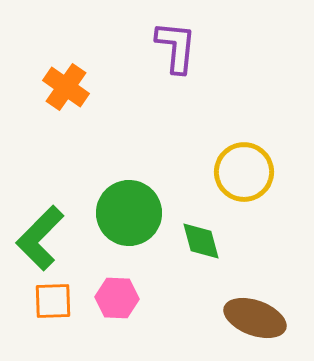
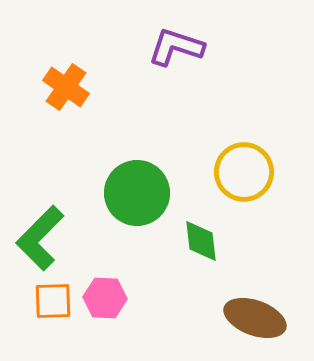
purple L-shape: rotated 78 degrees counterclockwise
green circle: moved 8 px right, 20 px up
green diamond: rotated 9 degrees clockwise
pink hexagon: moved 12 px left
